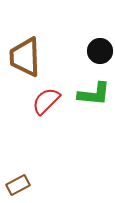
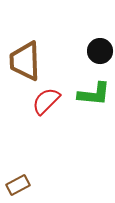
brown trapezoid: moved 4 px down
